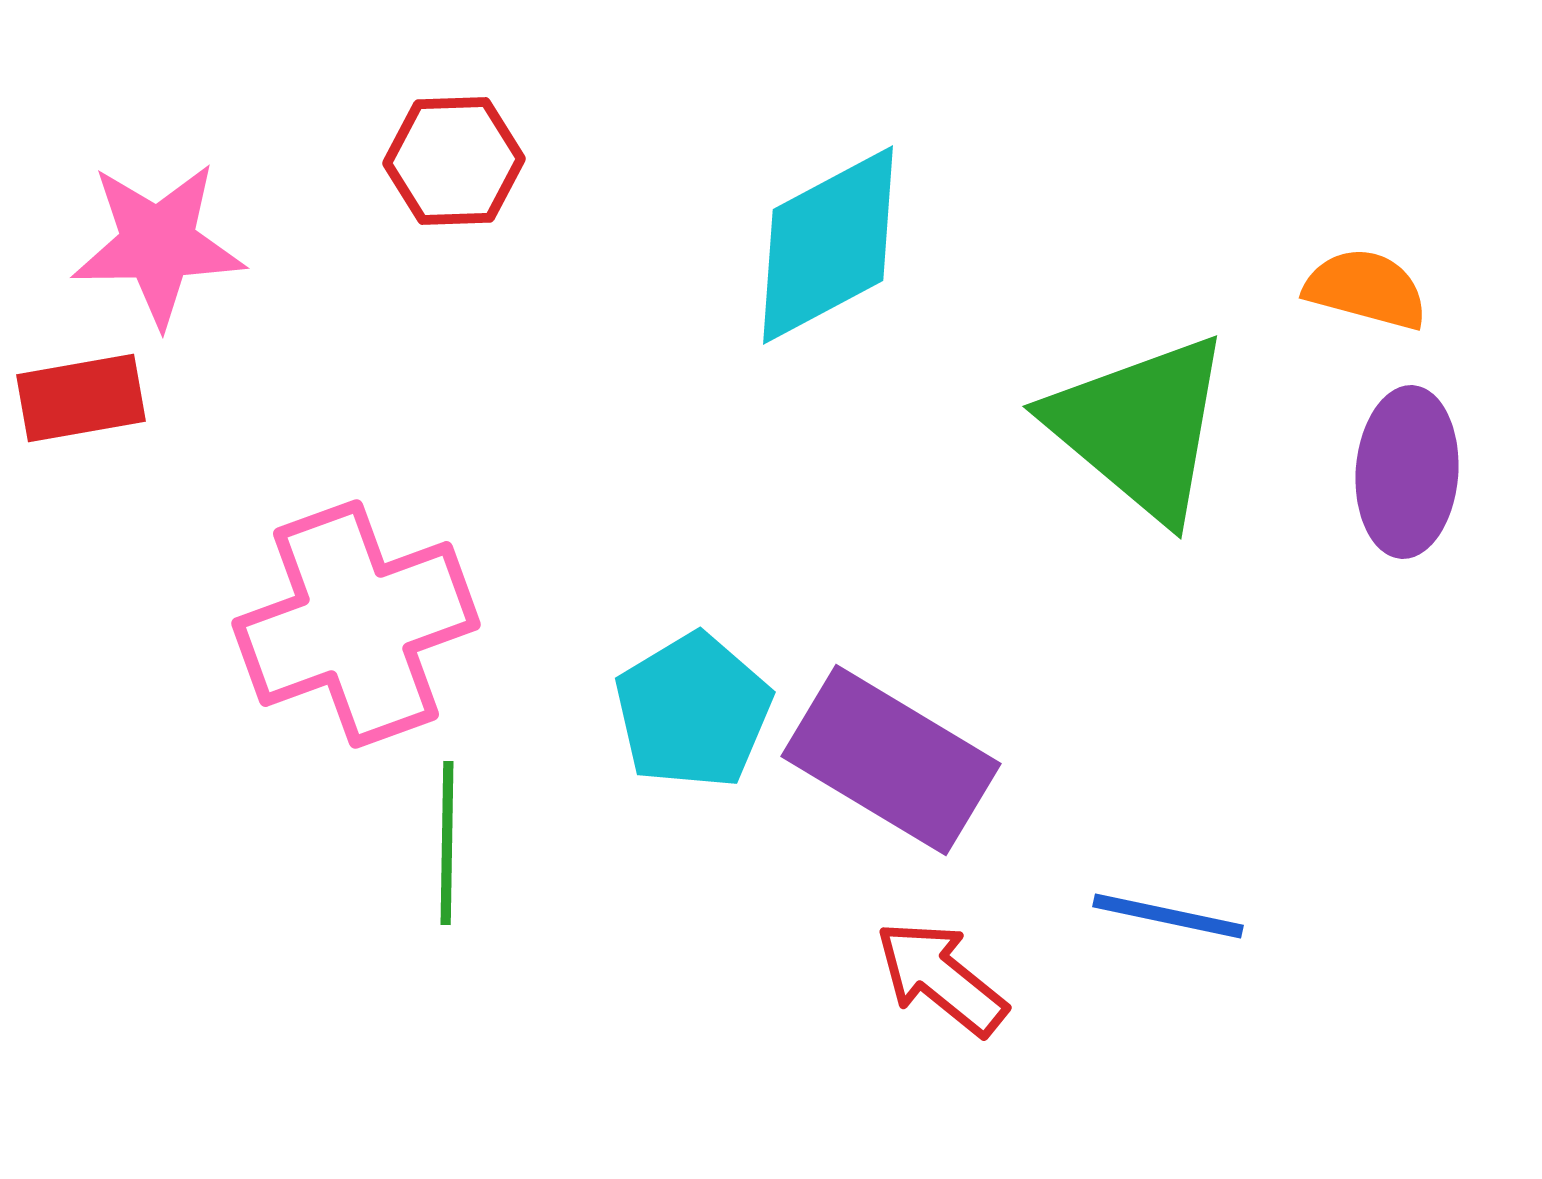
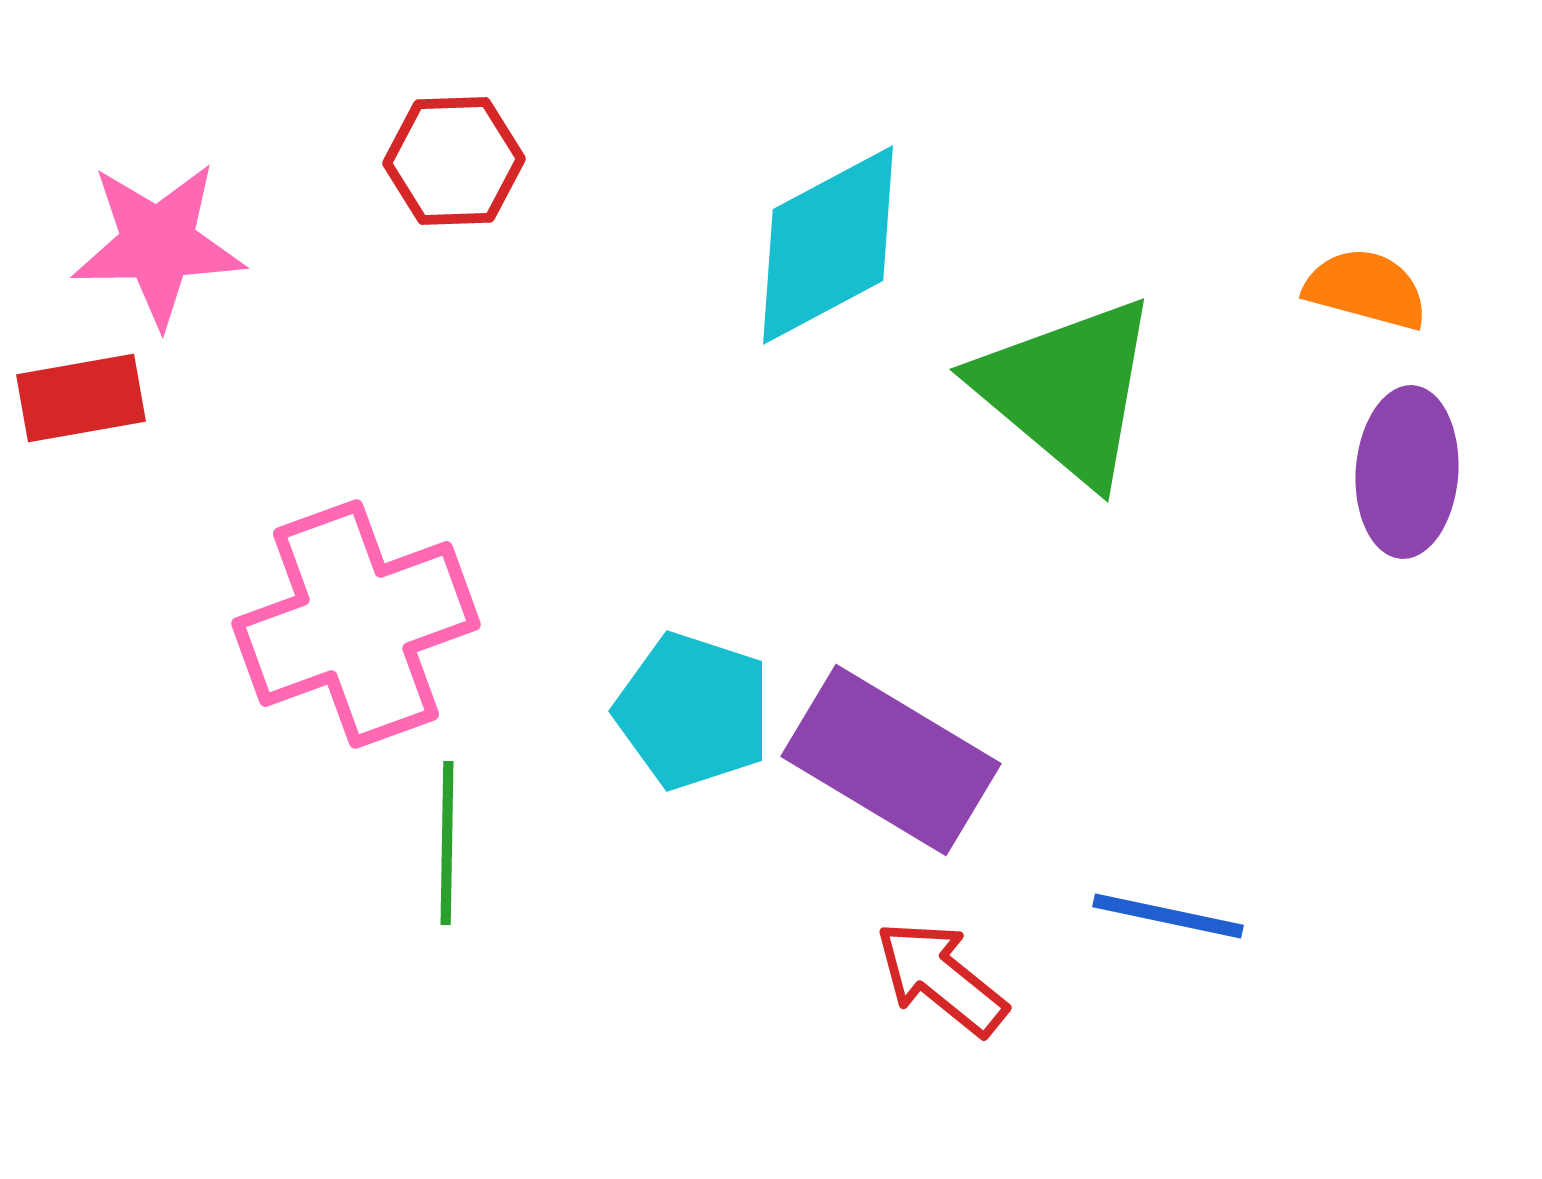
green triangle: moved 73 px left, 37 px up
cyan pentagon: rotated 23 degrees counterclockwise
